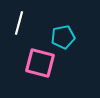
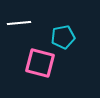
white line: rotated 70 degrees clockwise
